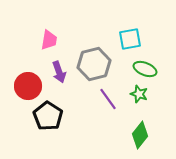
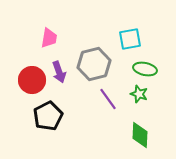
pink trapezoid: moved 2 px up
green ellipse: rotated 10 degrees counterclockwise
red circle: moved 4 px right, 6 px up
black pentagon: rotated 12 degrees clockwise
green diamond: rotated 36 degrees counterclockwise
